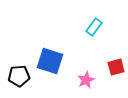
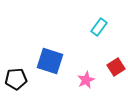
cyan rectangle: moved 5 px right
red square: rotated 18 degrees counterclockwise
black pentagon: moved 3 px left, 3 px down
